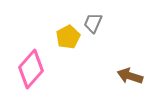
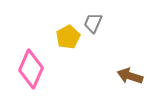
pink diamond: rotated 18 degrees counterclockwise
